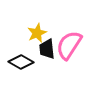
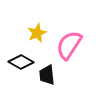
black trapezoid: moved 26 px down
